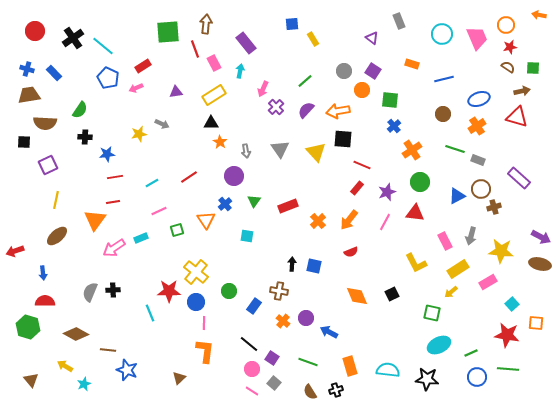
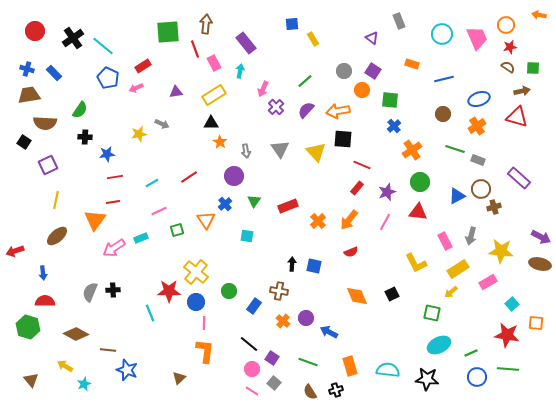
black square at (24, 142): rotated 32 degrees clockwise
red triangle at (415, 213): moved 3 px right, 1 px up
